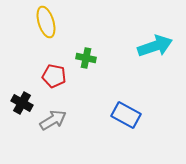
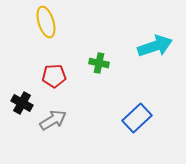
green cross: moved 13 px right, 5 px down
red pentagon: rotated 15 degrees counterclockwise
blue rectangle: moved 11 px right, 3 px down; rotated 72 degrees counterclockwise
